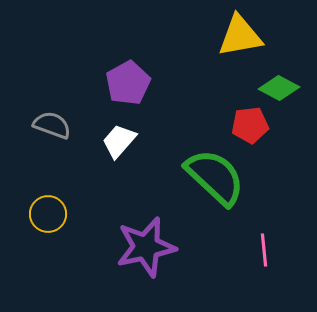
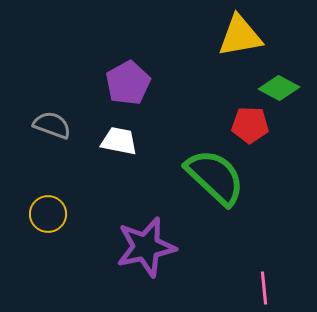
red pentagon: rotated 9 degrees clockwise
white trapezoid: rotated 60 degrees clockwise
pink line: moved 38 px down
